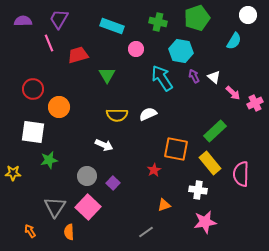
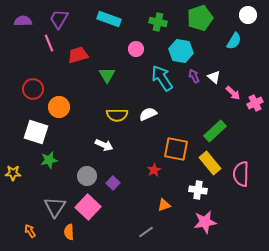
green pentagon: moved 3 px right
cyan rectangle: moved 3 px left, 7 px up
white square: moved 3 px right; rotated 10 degrees clockwise
